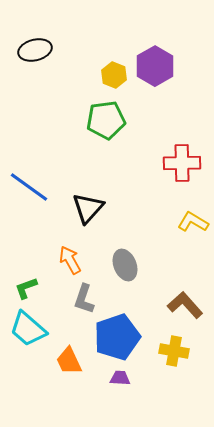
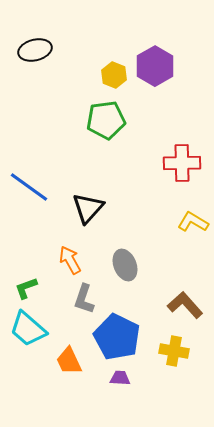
blue pentagon: rotated 27 degrees counterclockwise
